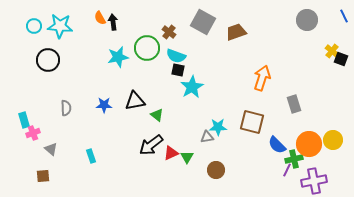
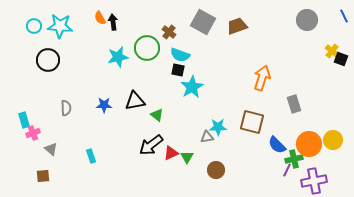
brown trapezoid at (236, 32): moved 1 px right, 6 px up
cyan semicircle at (176, 56): moved 4 px right, 1 px up
